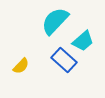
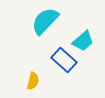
cyan semicircle: moved 10 px left
yellow semicircle: moved 12 px right, 15 px down; rotated 30 degrees counterclockwise
